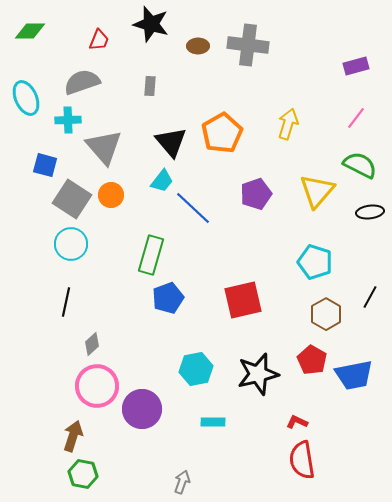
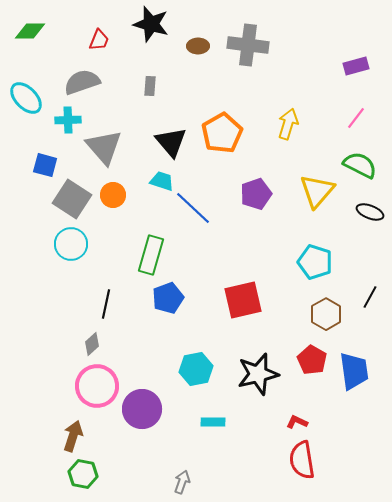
cyan ellipse at (26, 98): rotated 20 degrees counterclockwise
cyan trapezoid at (162, 181): rotated 110 degrees counterclockwise
orange circle at (111, 195): moved 2 px right
black ellipse at (370, 212): rotated 28 degrees clockwise
black line at (66, 302): moved 40 px right, 2 px down
blue trapezoid at (354, 375): moved 4 px up; rotated 87 degrees counterclockwise
